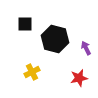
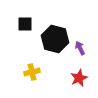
purple arrow: moved 6 px left
yellow cross: rotated 14 degrees clockwise
red star: rotated 12 degrees counterclockwise
